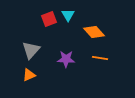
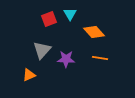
cyan triangle: moved 2 px right, 1 px up
gray triangle: moved 11 px right
